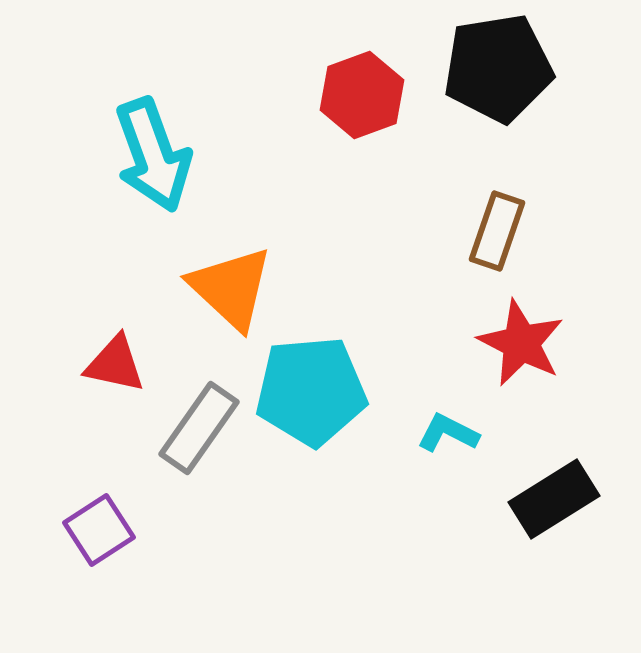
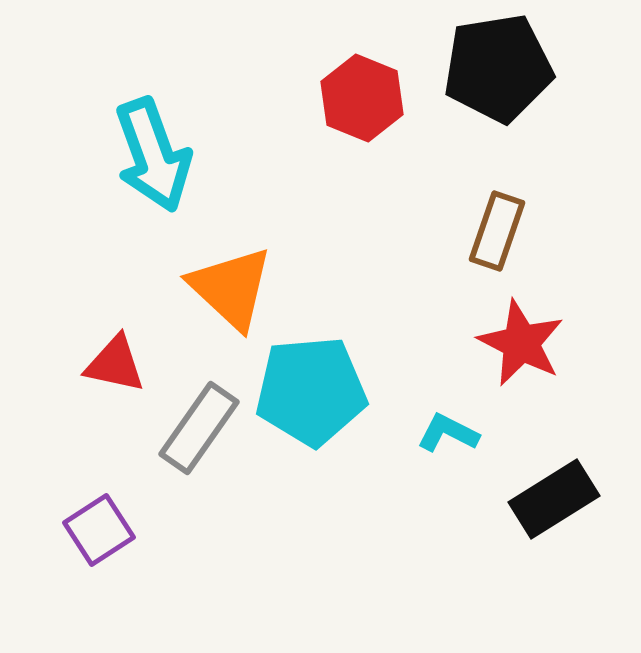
red hexagon: moved 3 px down; rotated 18 degrees counterclockwise
